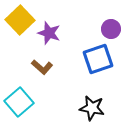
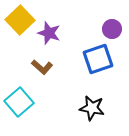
purple circle: moved 1 px right
